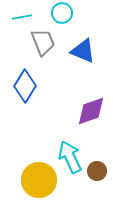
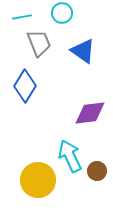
gray trapezoid: moved 4 px left, 1 px down
blue triangle: rotated 12 degrees clockwise
purple diamond: moved 1 px left, 2 px down; rotated 12 degrees clockwise
cyan arrow: moved 1 px up
yellow circle: moved 1 px left
